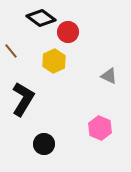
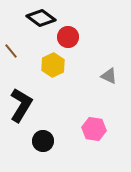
red circle: moved 5 px down
yellow hexagon: moved 1 px left, 4 px down
black L-shape: moved 2 px left, 6 px down
pink hexagon: moved 6 px left, 1 px down; rotated 15 degrees counterclockwise
black circle: moved 1 px left, 3 px up
